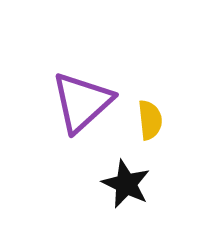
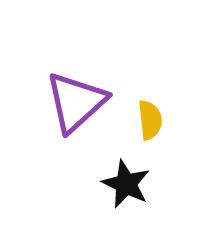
purple triangle: moved 6 px left
